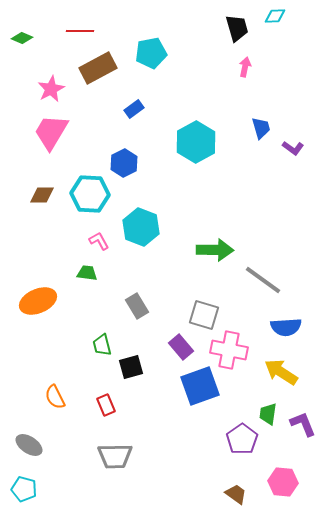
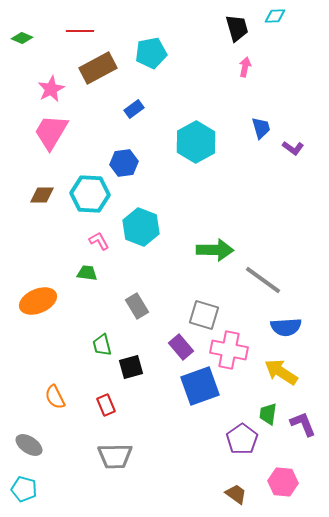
blue hexagon at (124, 163): rotated 20 degrees clockwise
